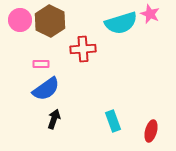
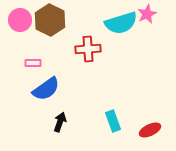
pink star: moved 3 px left; rotated 24 degrees clockwise
brown hexagon: moved 1 px up
red cross: moved 5 px right
pink rectangle: moved 8 px left, 1 px up
black arrow: moved 6 px right, 3 px down
red ellipse: moved 1 px left, 1 px up; rotated 50 degrees clockwise
